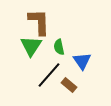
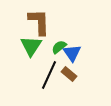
green semicircle: rotated 63 degrees clockwise
blue triangle: moved 10 px left, 8 px up
black line: rotated 16 degrees counterclockwise
brown rectangle: moved 11 px up
